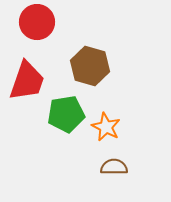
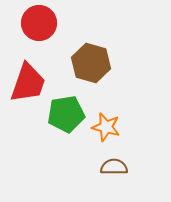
red circle: moved 2 px right, 1 px down
brown hexagon: moved 1 px right, 3 px up
red trapezoid: moved 1 px right, 2 px down
orange star: rotated 12 degrees counterclockwise
